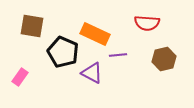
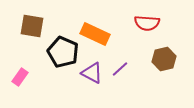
purple line: moved 2 px right, 14 px down; rotated 36 degrees counterclockwise
